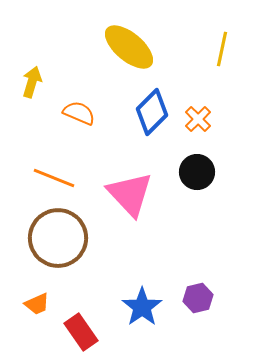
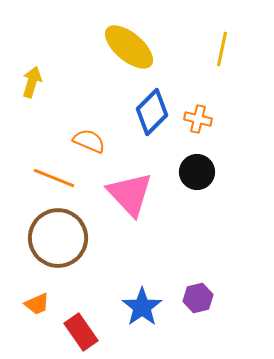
orange semicircle: moved 10 px right, 28 px down
orange cross: rotated 32 degrees counterclockwise
